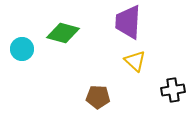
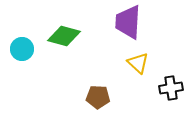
green diamond: moved 1 px right, 3 px down
yellow triangle: moved 3 px right, 2 px down
black cross: moved 2 px left, 2 px up
